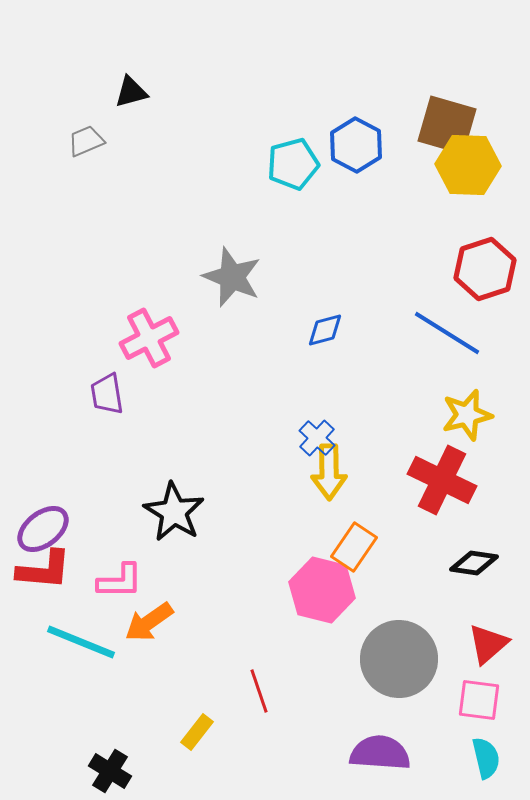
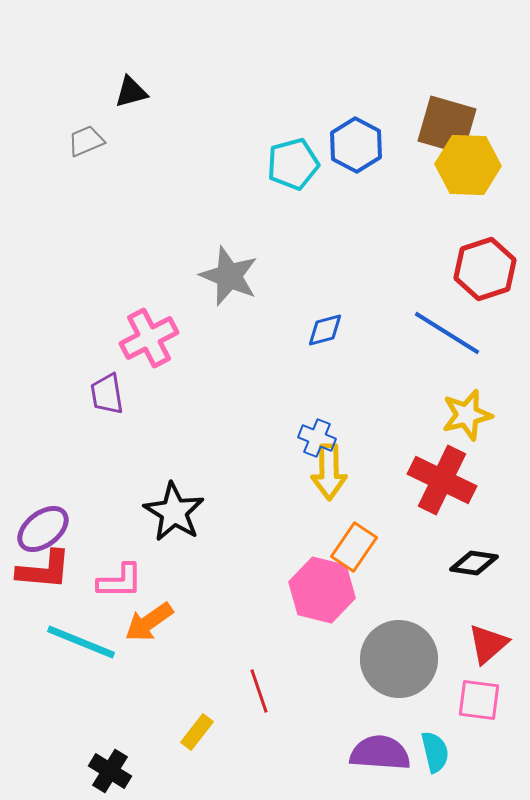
gray star: moved 3 px left, 1 px up
blue cross: rotated 21 degrees counterclockwise
cyan semicircle: moved 51 px left, 6 px up
